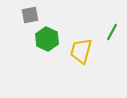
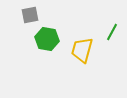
green hexagon: rotated 15 degrees counterclockwise
yellow trapezoid: moved 1 px right, 1 px up
